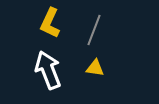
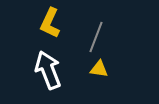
gray line: moved 2 px right, 7 px down
yellow triangle: moved 4 px right, 1 px down
